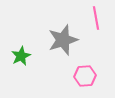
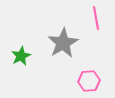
gray star: moved 3 px down; rotated 12 degrees counterclockwise
pink hexagon: moved 4 px right, 5 px down
